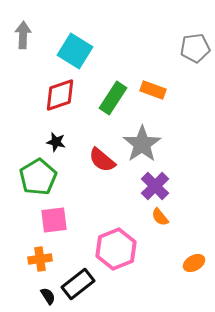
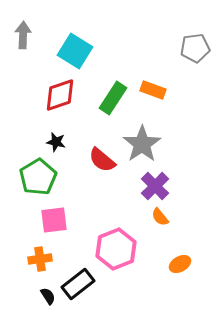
orange ellipse: moved 14 px left, 1 px down
